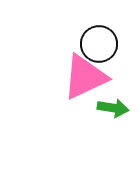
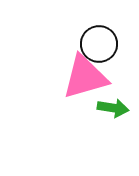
pink triangle: rotated 9 degrees clockwise
